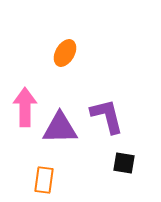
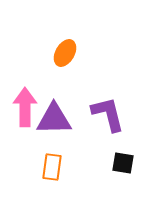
purple L-shape: moved 1 px right, 2 px up
purple triangle: moved 6 px left, 9 px up
black square: moved 1 px left
orange rectangle: moved 8 px right, 13 px up
